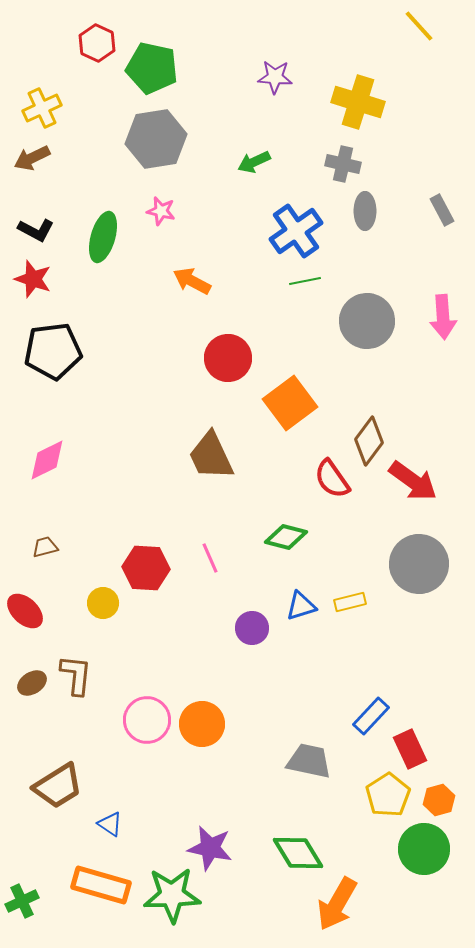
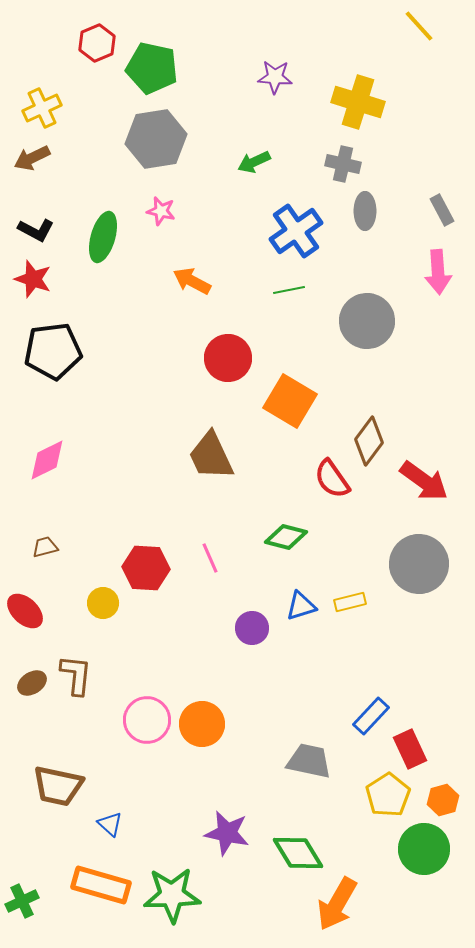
red hexagon at (97, 43): rotated 12 degrees clockwise
green line at (305, 281): moved 16 px left, 9 px down
pink arrow at (443, 317): moved 5 px left, 45 px up
orange square at (290, 403): moved 2 px up; rotated 22 degrees counterclockwise
red arrow at (413, 481): moved 11 px right
brown trapezoid at (58, 786): rotated 44 degrees clockwise
orange hexagon at (439, 800): moved 4 px right
blue triangle at (110, 824): rotated 8 degrees clockwise
purple star at (210, 848): moved 17 px right, 15 px up
